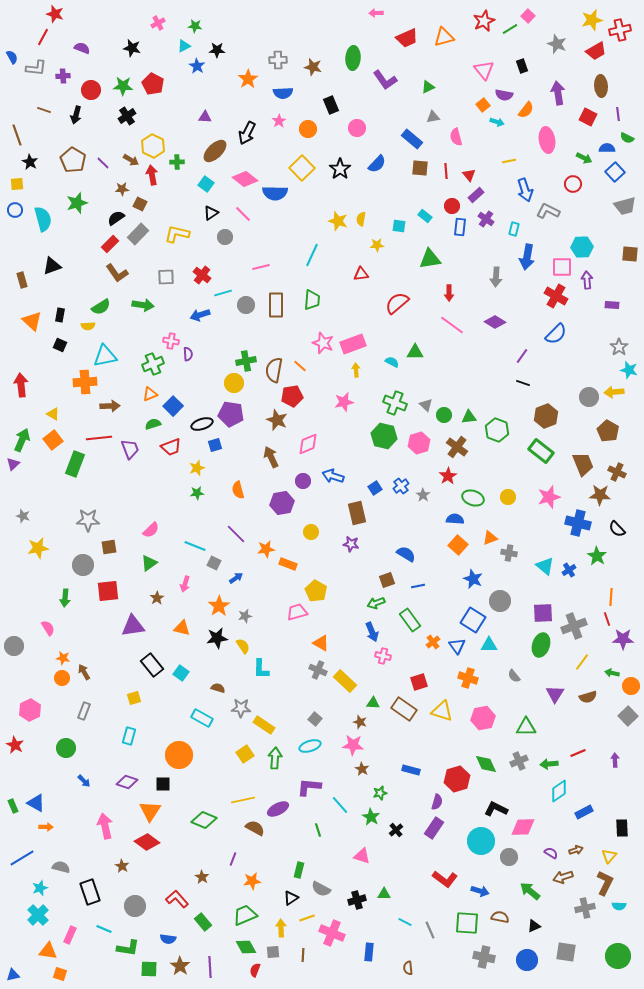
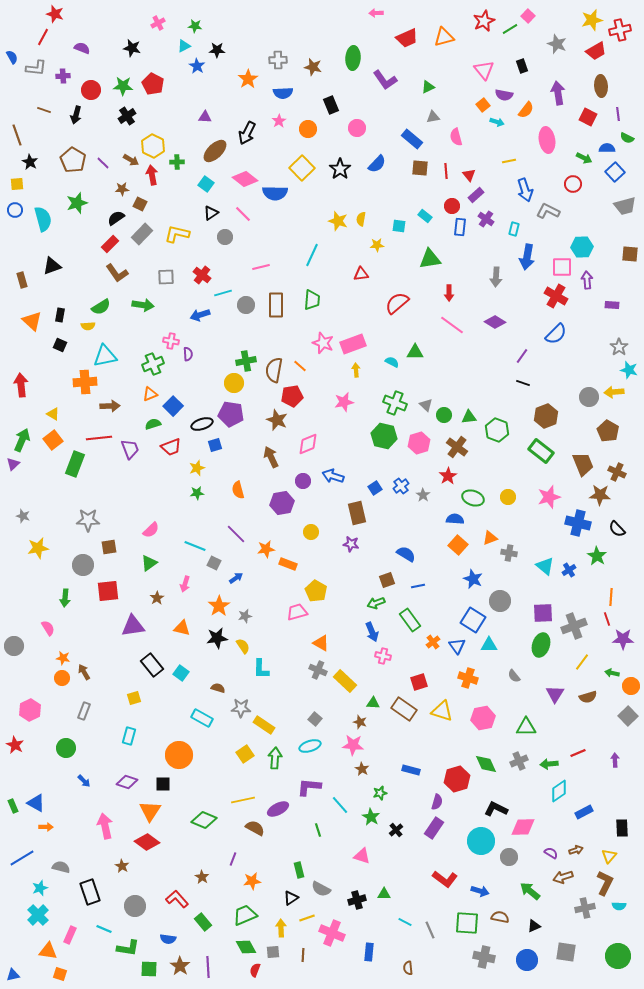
gray rectangle at (138, 234): moved 4 px right
green rectangle at (299, 870): rotated 28 degrees counterclockwise
purple line at (210, 967): moved 2 px left
